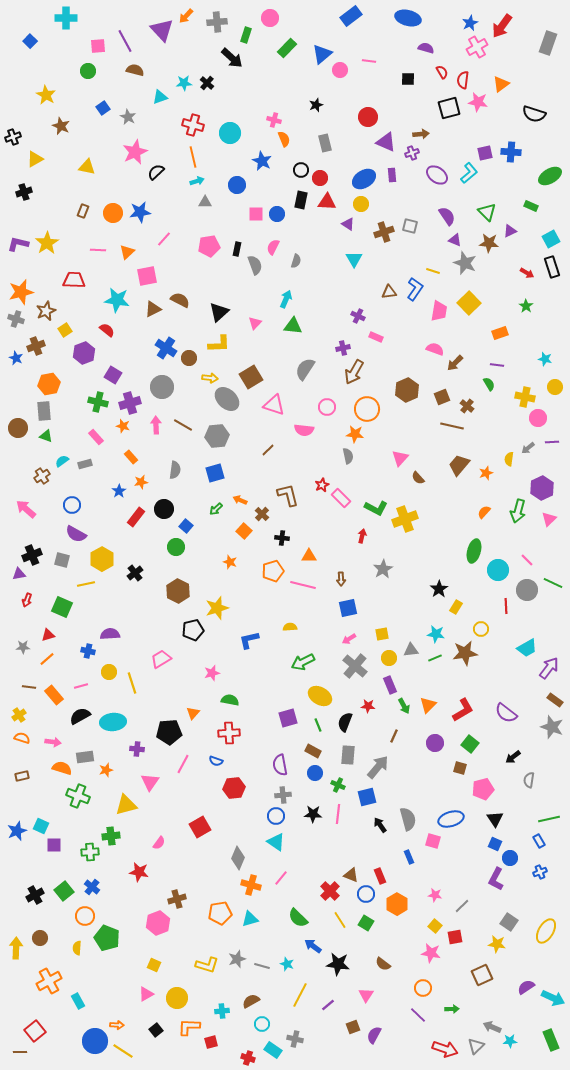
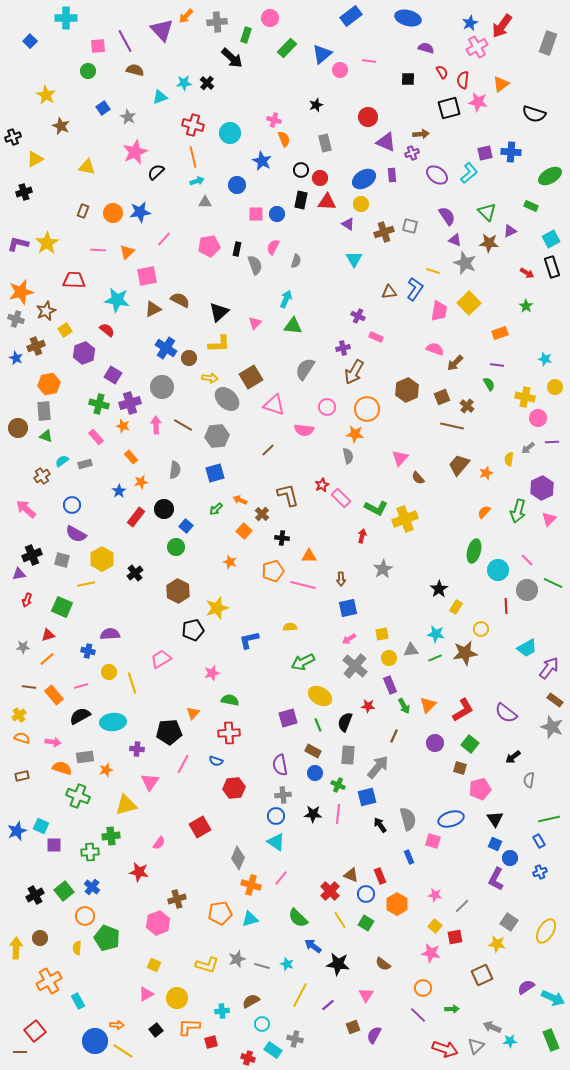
green cross at (98, 402): moved 1 px right, 2 px down
pink pentagon at (483, 789): moved 3 px left
